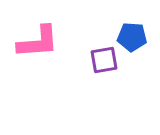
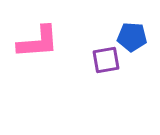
purple square: moved 2 px right
